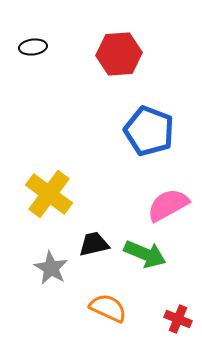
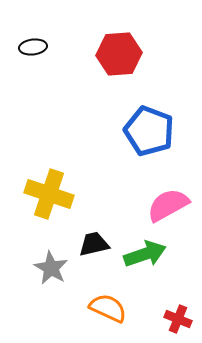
yellow cross: rotated 18 degrees counterclockwise
green arrow: rotated 42 degrees counterclockwise
